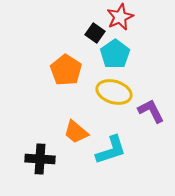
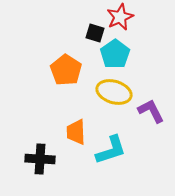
black square: rotated 18 degrees counterclockwise
orange trapezoid: rotated 48 degrees clockwise
